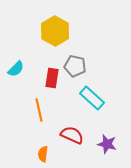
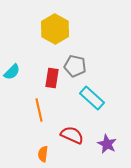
yellow hexagon: moved 2 px up
cyan semicircle: moved 4 px left, 3 px down
purple star: rotated 12 degrees clockwise
